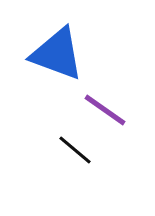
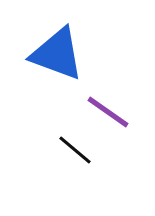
purple line: moved 3 px right, 2 px down
